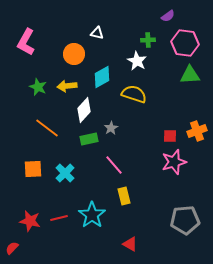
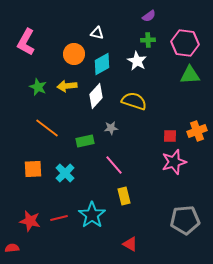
purple semicircle: moved 19 px left
cyan diamond: moved 13 px up
yellow semicircle: moved 7 px down
white diamond: moved 12 px right, 14 px up
gray star: rotated 24 degrees clockwise
green rectangle: moved 4 px left, 2 px down
red semicircle: rotated 40 degrees clockwise
